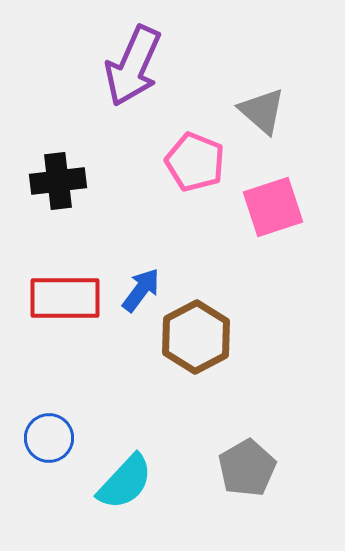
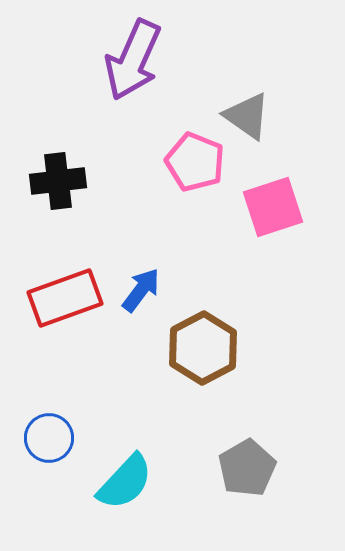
purple arrow: moved 6 px up
gray triangle: moved 15 px left, 5 px down; rotated 6 degrees counterclockwise
red rectangle: rotated 20 degrees counterclockwise
brown hexagon: moved 7 px right, 11 px down
